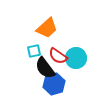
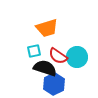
orange trapezoid: rotated 25 degrees clockwise
cyan circle: moved 1 px right, 1 px up
black semicircle: rotated 145 degrees clockwise
blue hexagon: rotated 10 degrees counterclockwise
